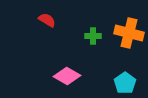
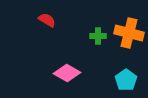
green cross: moved 5 px right
pink diamond: moved 3 px up
cyan pentagon: moved 1 px right, 3 px up
